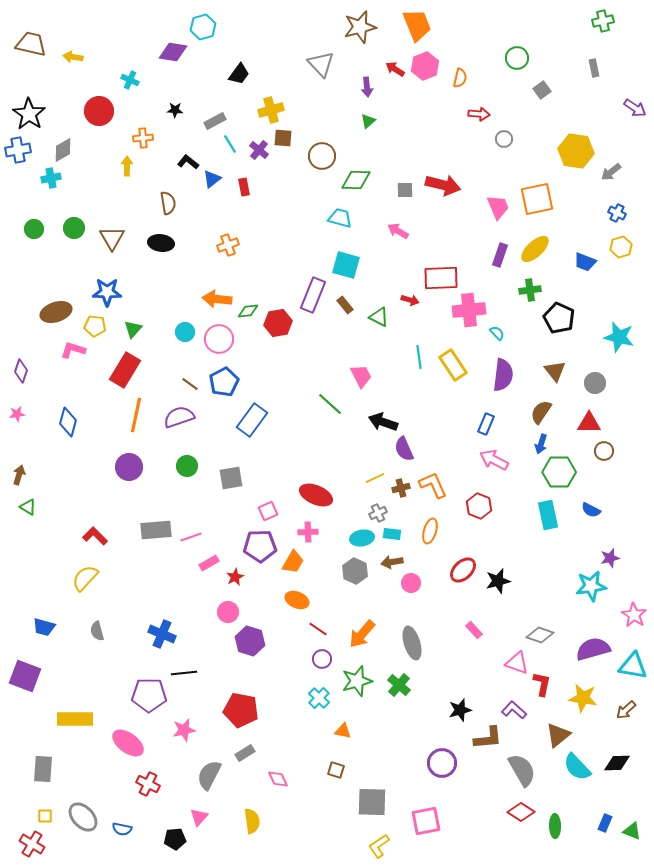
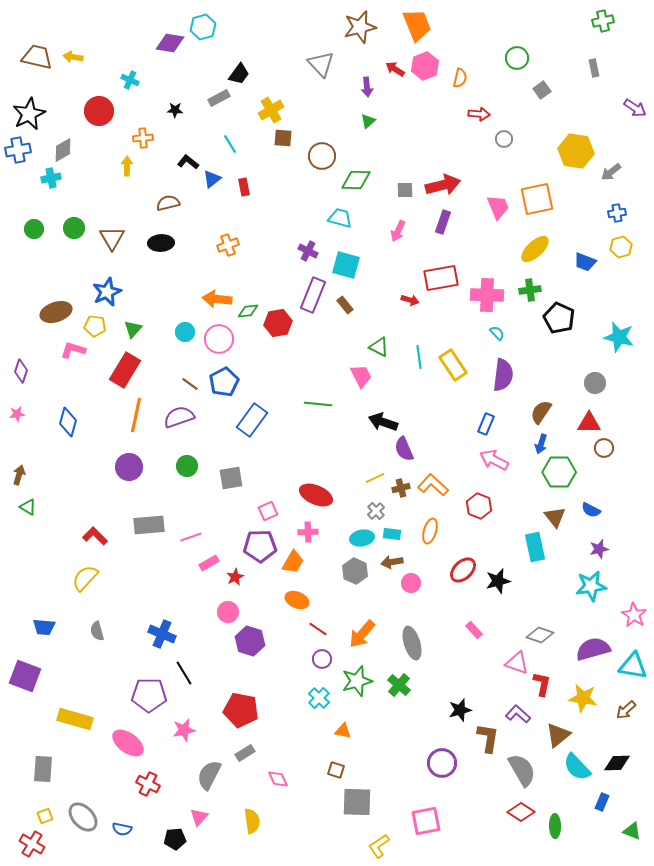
brown trapezoid at (31, 44): moved 6 px right, 13 px down
purple diamond at (173, 52): moved 3 px left, 9 px up
yellow cross at (271, 110): rotated 15 degrees counterclockwise
black star at (29, 114): rotated 12 degrees clockwise
gray rectangle at (215, 121): moved 4 px right, 23 px up
purple cross at (259, 150): moved 49 px right, 101 px down; rotated 12 degrees counterclockwise
red arrow at (443, 185): rotated 28 degrees counterclockwise
brown semicircle at (168, 203): rotated 95 degrees counterclockwise
blue cross at (617, 213): rotated 36 degrees counterclockwise
pink arrow at (398, 231): rotated 95 degrees counterclockwise
black ellipse at (161, 243): rotated 10 degrees counterclockwise
purple rectangle at (500, 255): moved 57 px left, 33 px up
red rectangle at (441, 278): rotated 8 degrees counterclockwise
blue star at (107, 292): rotated 24 degrees counterclockwise
pink cross at (469, 310): moved 18 px right, 15 px up; rotated 8 degrees clockwise
green triangle at (379, 317): moved 30 px down
brown triangle at (555, 371): moved 146 px down
green line at (330, 404): moved 12 px left; rotated 36 degrees counterclockwise
brown circle at (604, 451): moved 3 px up
orange L-shape at (433, 485): rotated 24 degrees counterclockwise
gray cross at (378, 513): moved 2 px left, 2 px up; rotated 18 degrees counterclockwise
cyan rectangle at (548, 515): moved 13 px left, 32 px down
gray rectangle at (156, 530): moved 7 px left, 5 px up
purple star at (610, 558): moved 11 px left, 9 px up
blue trapezoid at (44, 627): rotated 10 degrees counterclockwise
black line at (184, 673): rotated 65 degrees clockwise
purple L-shape at (514, 710): moved 4 px right, 4 px down
yellow rectangle at (75, 719): rotated 16 degrees clockwise
brown L-shape at (488, 738): rotated 76 degrees counterclockwise
gray square at (372, 802): moved 15 px left
yellow square at (45, 816): rotated 21 degrees counterclockwise
blue rectangle at (605, 823): moved 3 px left, 21 px up
